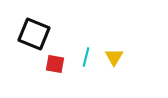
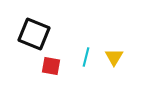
red square: moved 4 px left, 2 px down
